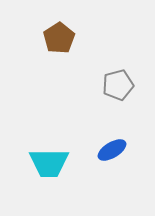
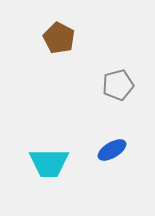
brown pentagon: rotated 12 degrees counterclockwise
